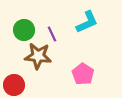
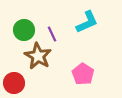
brown star: rotated 24 degrees clockwise
red circle: moved 2 px up
